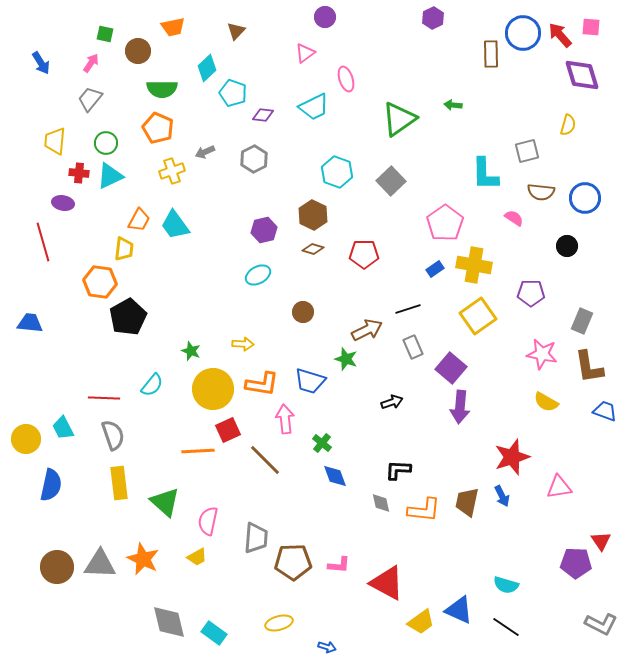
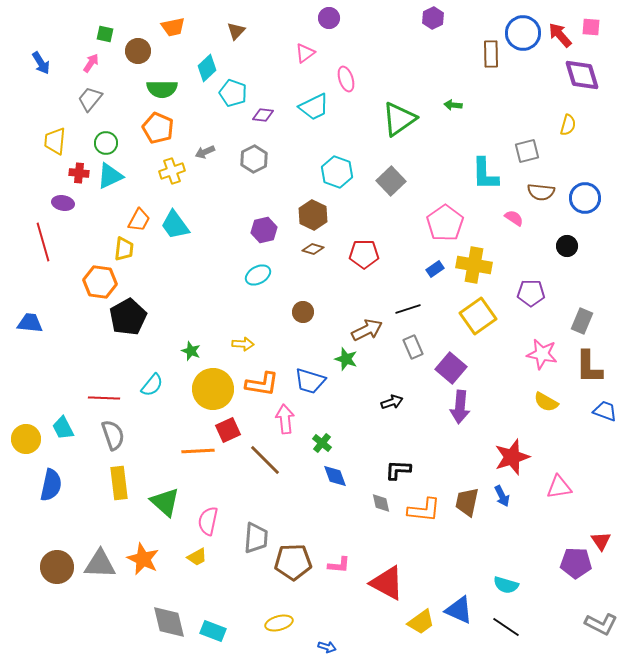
purple circle at (325, 17): moved 4 px right, 1 px down
brown L-shape at (589, 367): rotated 9 degrees clockwise
cyan rectangle at (214, 633): moved 1 px left, 2 px up; rotated 15 degrees counterclockwise
